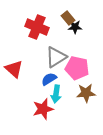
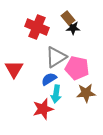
black star: moved 2 px left, 1 px down
red triangle: rotated 18 degrees clockwise
